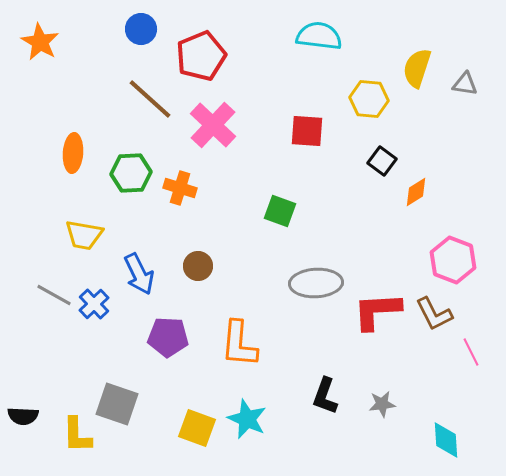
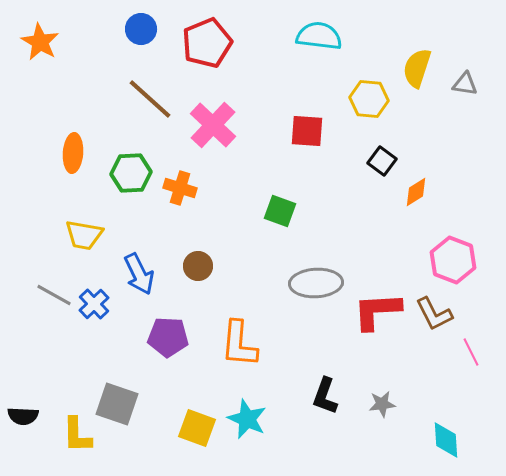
red pentagon: moved 6 px right, 13 px up
